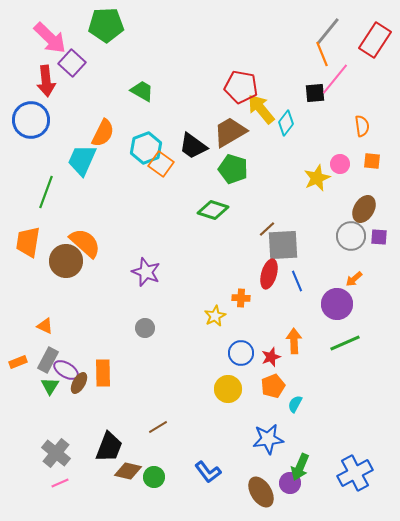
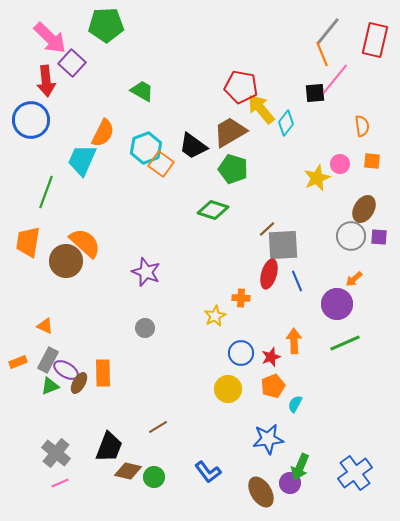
red rectangle at (375, 40): rotated 20 degrees counterclockwise
green triangle at (50, 386): rotated 36 degrees clockwise
blue cross at (355, 473): rotated 8 degrees counterclockwise
